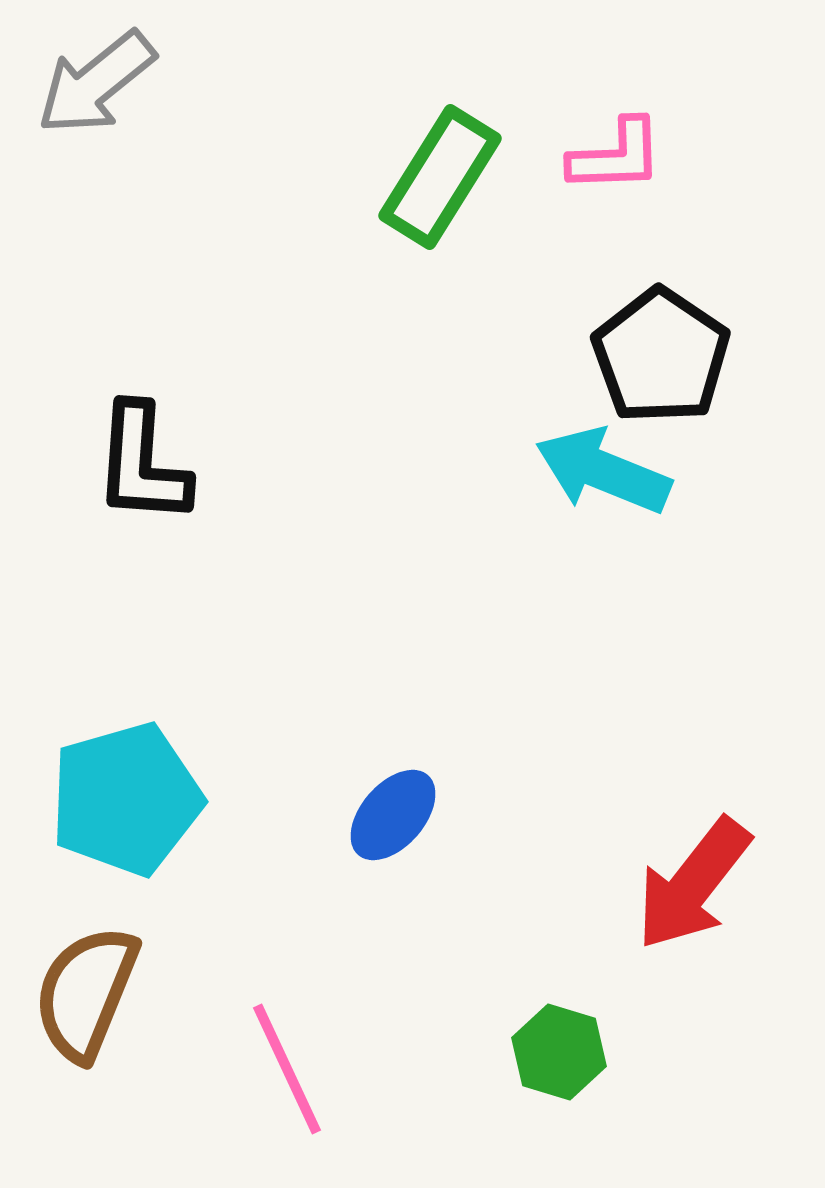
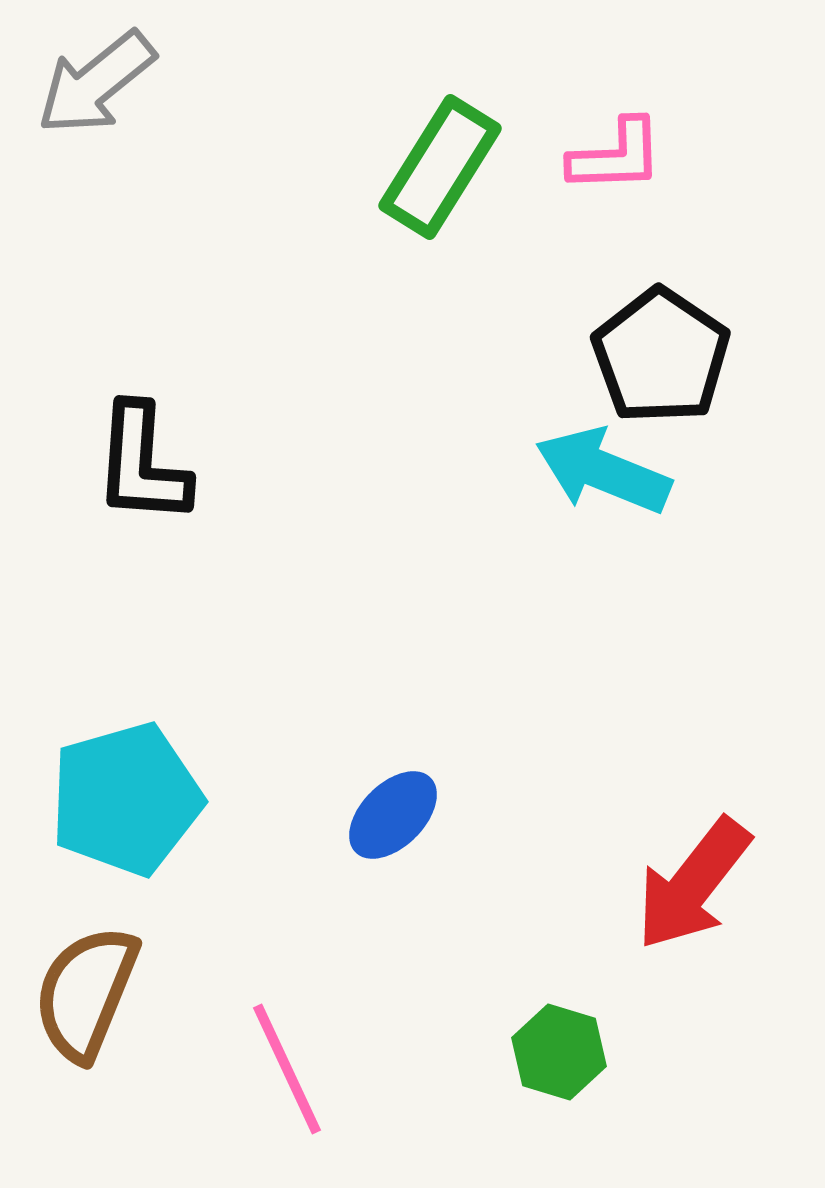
green rectangle: moved 10 px up
blue ellipse: rotated 4 degrees clockwise
